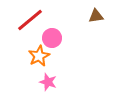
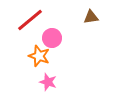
brown triangle: moved 5 px left, 1 px down
orange star: rotated 25 degrees counterclockwise
